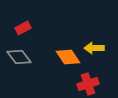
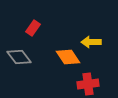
red rectangle: moved 10 px right; rotated 28 degrees counterclockwise
yellow arrow: moved 3 px left, 6 px up
red cross: rotated 10 degrees clockwise
